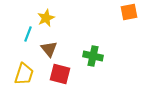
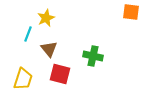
orange square: moved 2 px right; rotated 18 degrees clockwise
yellow trapezoid: moved 1 px left, 5 px down
